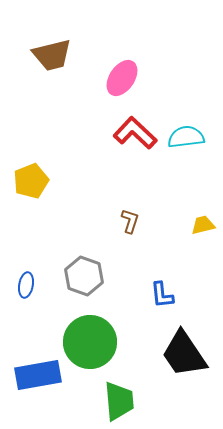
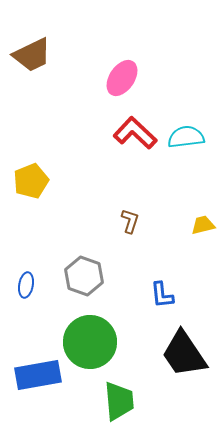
brown trapezoid: moved 20 px left; rotated 12 degrees counterclockwise
